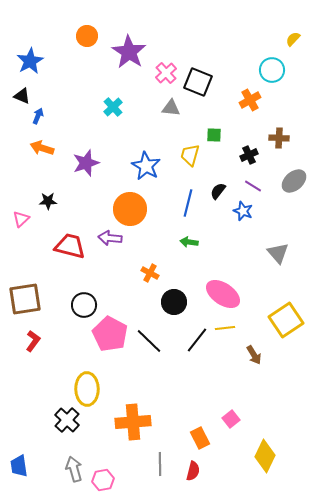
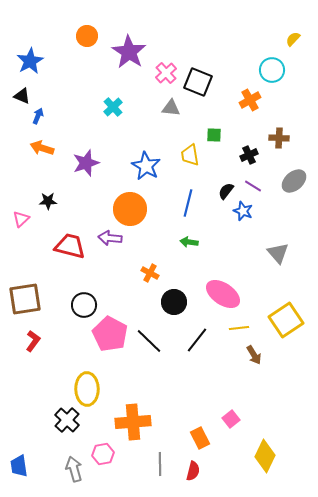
yellow trapezoid at (190, 155): rotated 25 degrees counterclockwise
black semicircle at (218, 191): moved 8 px right
yellow line at (225, 328): moved 14 px right
pink hexagon at (103, 480): moved 26 px up
